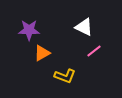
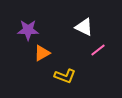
purple star: moved 1 px left
pink line: moved 4 px right, 1 px up
